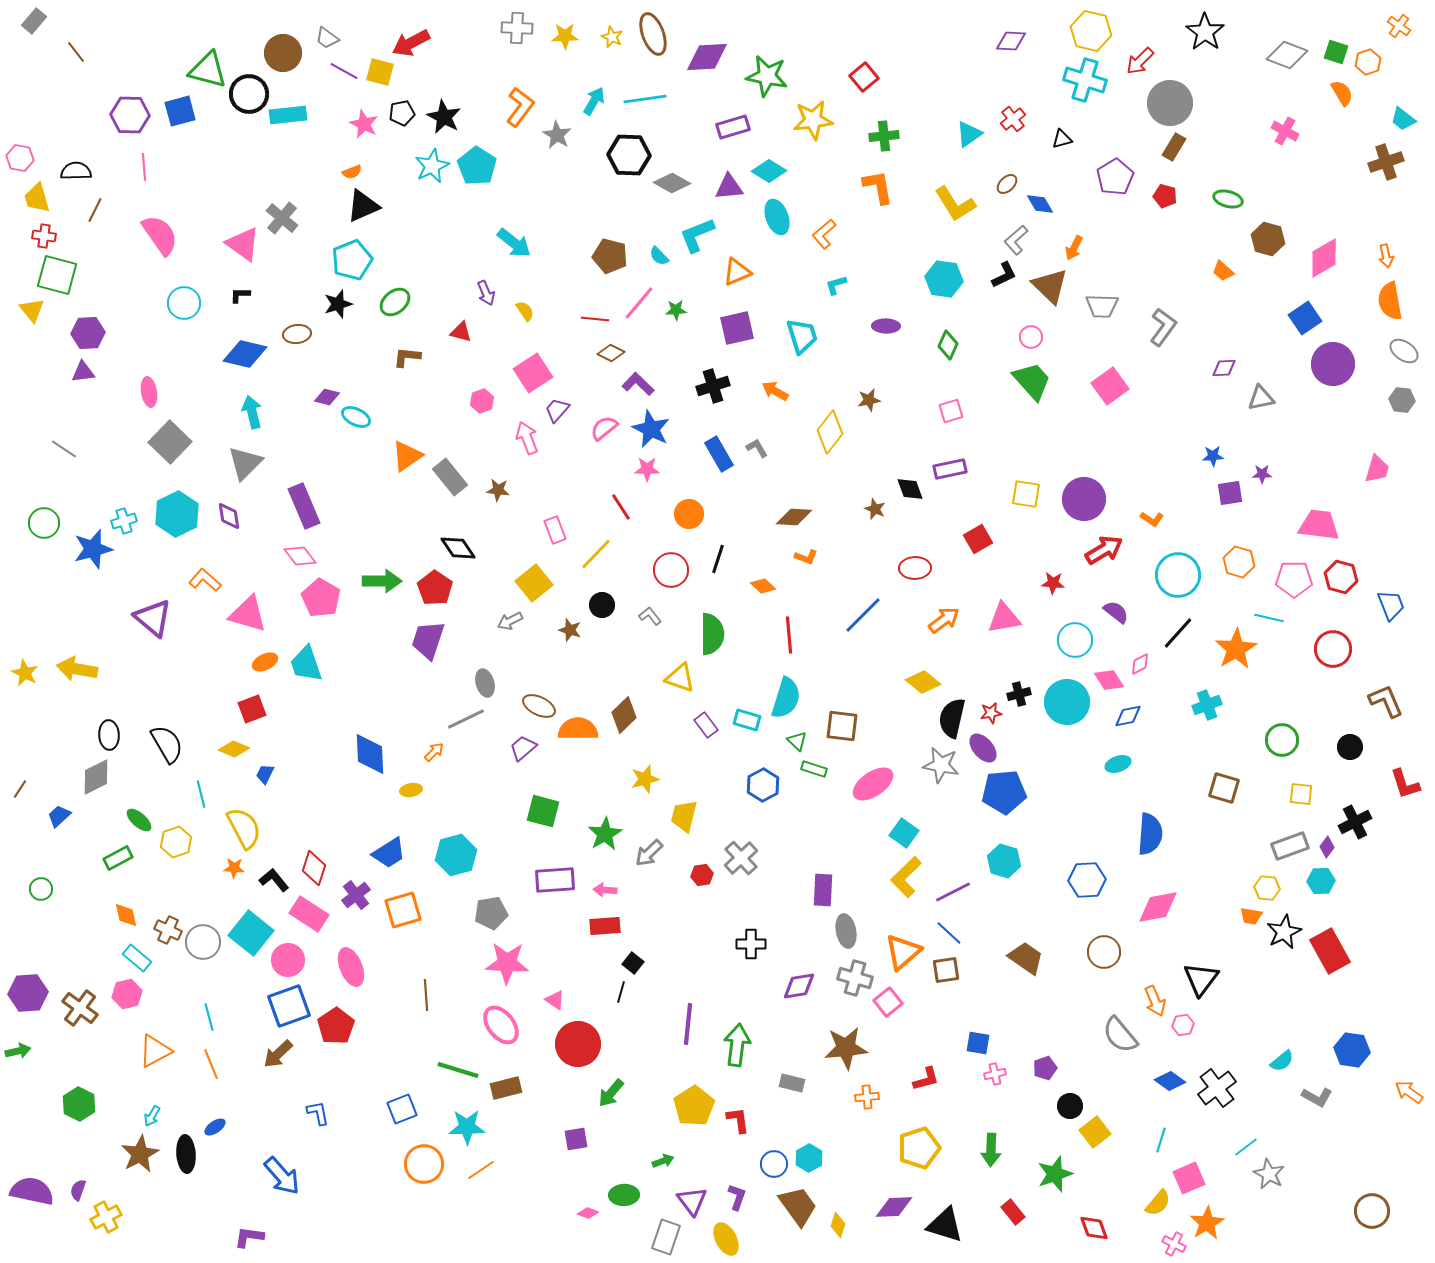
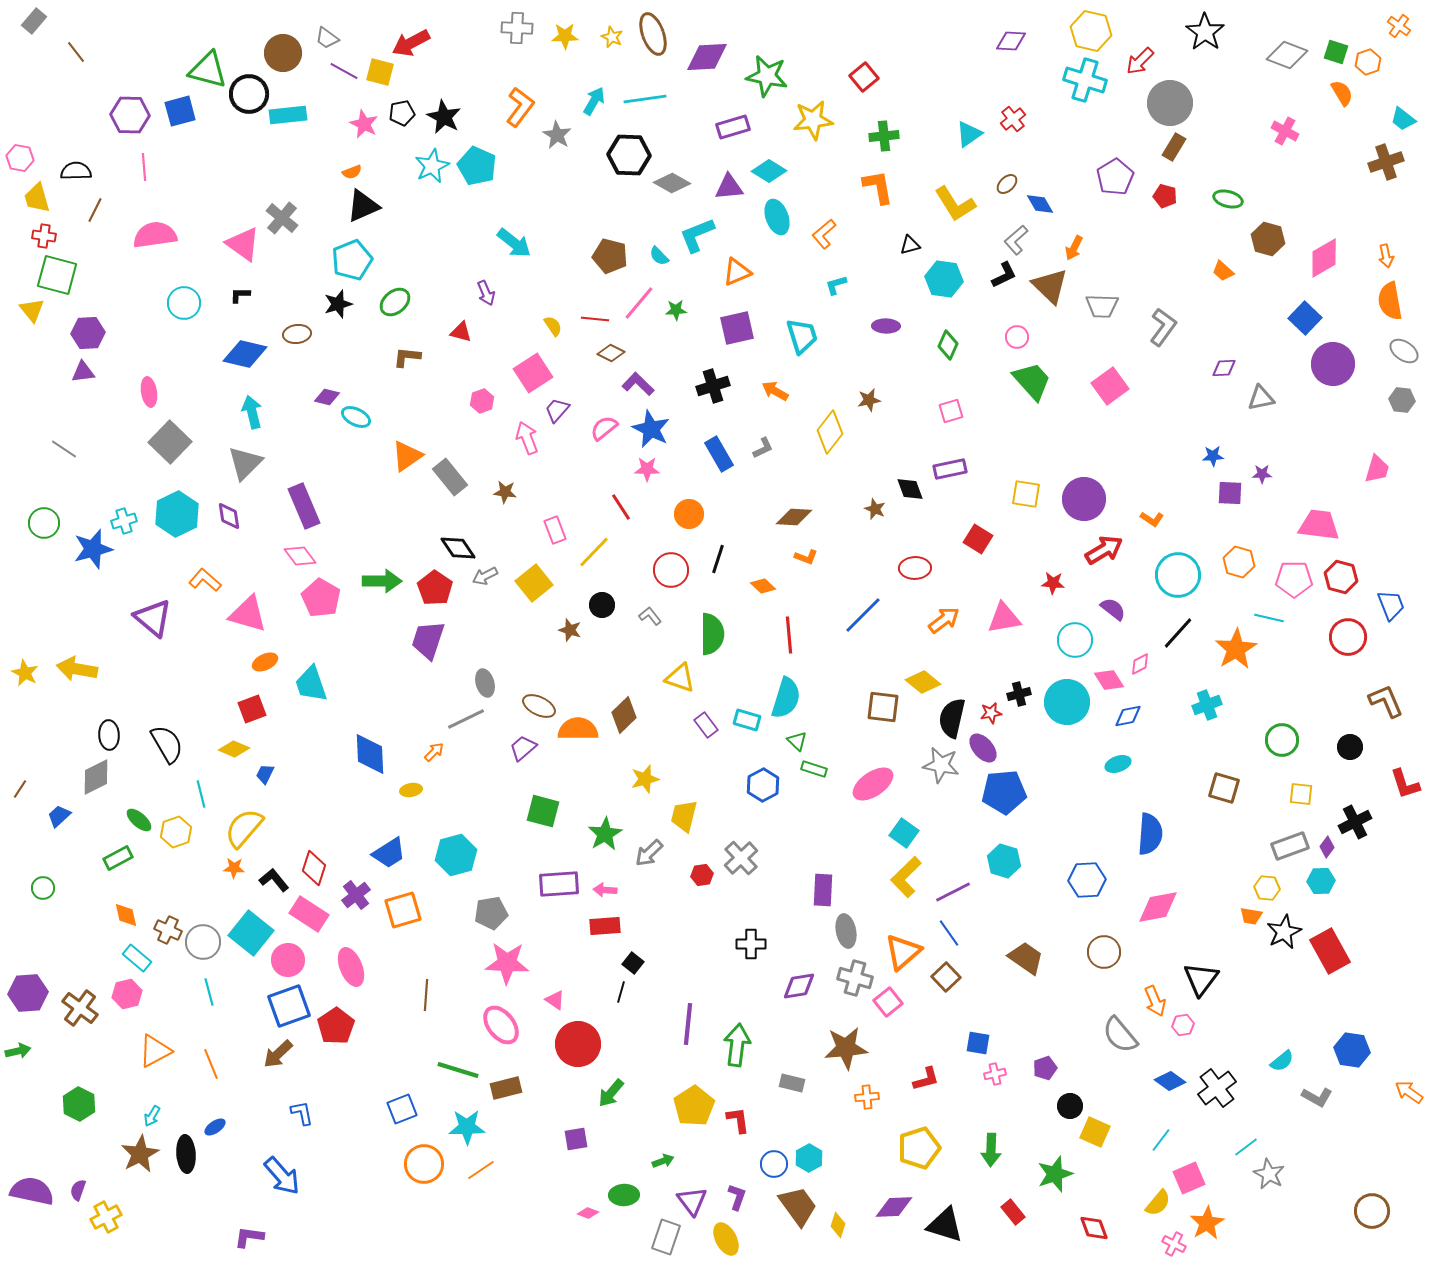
black triangle at (1062, 139): moved 152 px left, 106 px down
cyan pentagon at (477, 166): rotated 9 degrees counterclockwise
pink semicircle at (160, 235): moved 5 px left; rotated 63 degrees counterclockwise
yellow semicircle at (525, 311): moved 28 px right, 15 px down
blue square at (1305, 318): rotated 12 degrees counterclockwise
pink circle at (1031, 337): moved 14 px left
gray L-shape at (757, 448): moved 6 px right; rotated 95 degrees clockwise
brown star at (498, 490): moved 7 px right, 2 px down
purple square at (1230, 493): rotated 12 degrees clockwise
red square at (978, 539): rotated 28 degrees counterclockwise
yellow line at (596, 554): moved 2 px left, 2 px up
purple semicircle at (1116, 612): moved 3 px left, 3 px up
gray arrow at (510, 621): moved 25 px left, 45 px up
red circle at (1333, 649): moved 15 px right, 12 px up
cyan trapezoid at (306, 664): moved 5 px right, 20 px down
brown square at (842, 726): moved 41 px right, 19 px up
yellow semicircle at (244, 828): rotated 111 degrees counterclockwise
yellow hexagon at (176, 842): moved 10 px up
purple rectangle at (555, 880): moved 4 px right, 4 px down
green circle at (41, 889): moved 2 px right, 1 px up
blue line at (949, 933): rotated 12 degrees clockwise
brown square at (946, 970): moved 7 px down; rotated 36 degrees counterclockwise
brown line at (426, 995): rotated 8 degrees clockwise
cyan line at (209, 1017): moved 25 px up
blue L-shape at (318, 1113): moved 16 px left
yellow square at (1095, 1132): rotated 28 degrees counterclockwise
cyan line at (1161, 1140): rotated 20 degrees clockwise
